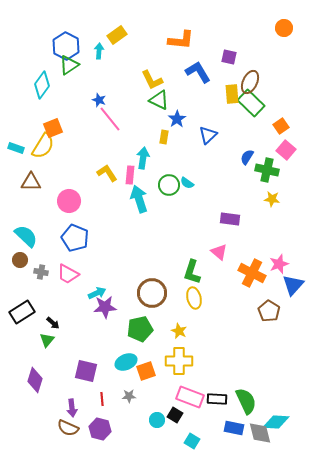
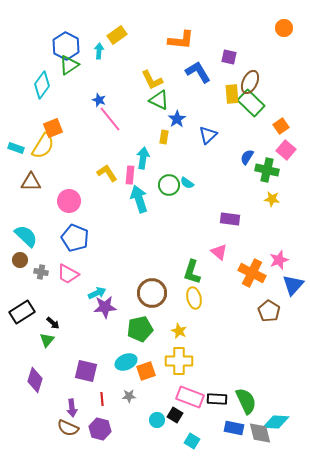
pink star at (279, 264): moved 4 px up
